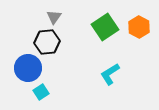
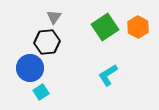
orange hexagon: moved 1 px left
blue circle: moved 2 px right
cyan L-shape: moved 2 px left, 1 px down
